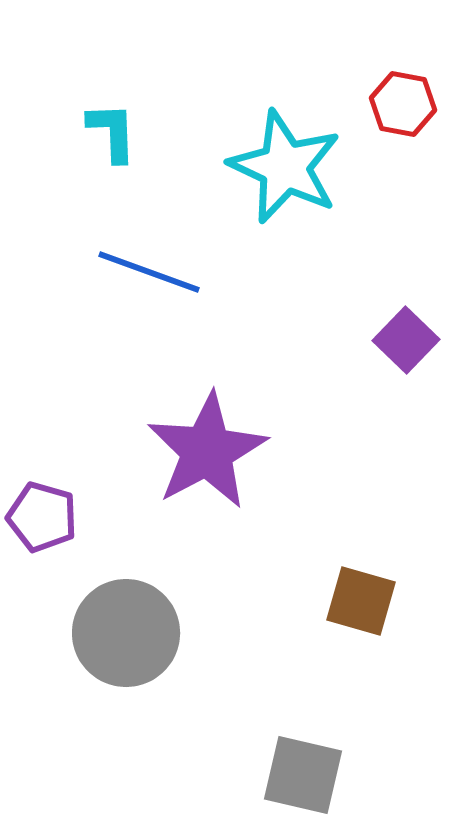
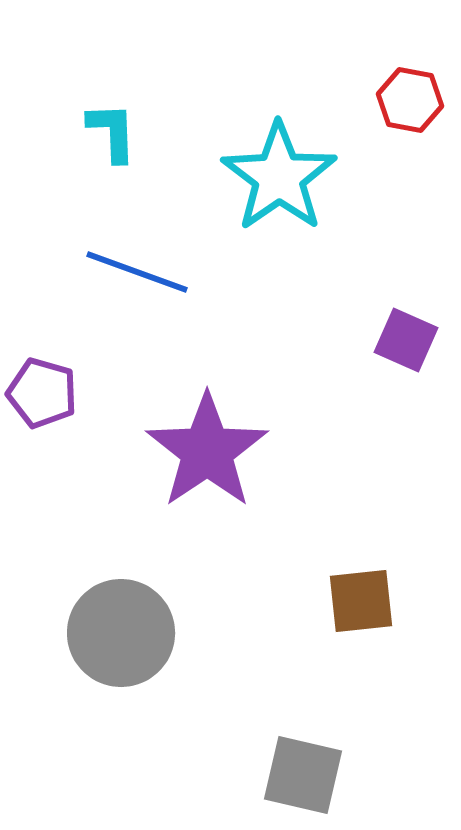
red hexagon: moved 7 px right, 4 px up
cyan star: moved 6 px left, 10 px down; rotated 12 degrees clockwise
blue line: moved 12 px left
purple square: rotated 20 degrees counterclockwise
purple star: rotated 6 degrees counterclockwise
purple pentagon: moved 124 px up
brown square: rotated 22 degrees counterclockwise
gray circle: moved 5 px left
